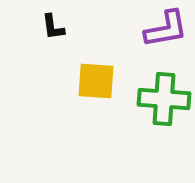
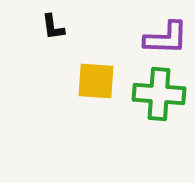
purple L-shape: moved 9 px down; rotated 12 degrees clockwise
green cross: moved 5 px left, 5 px up
